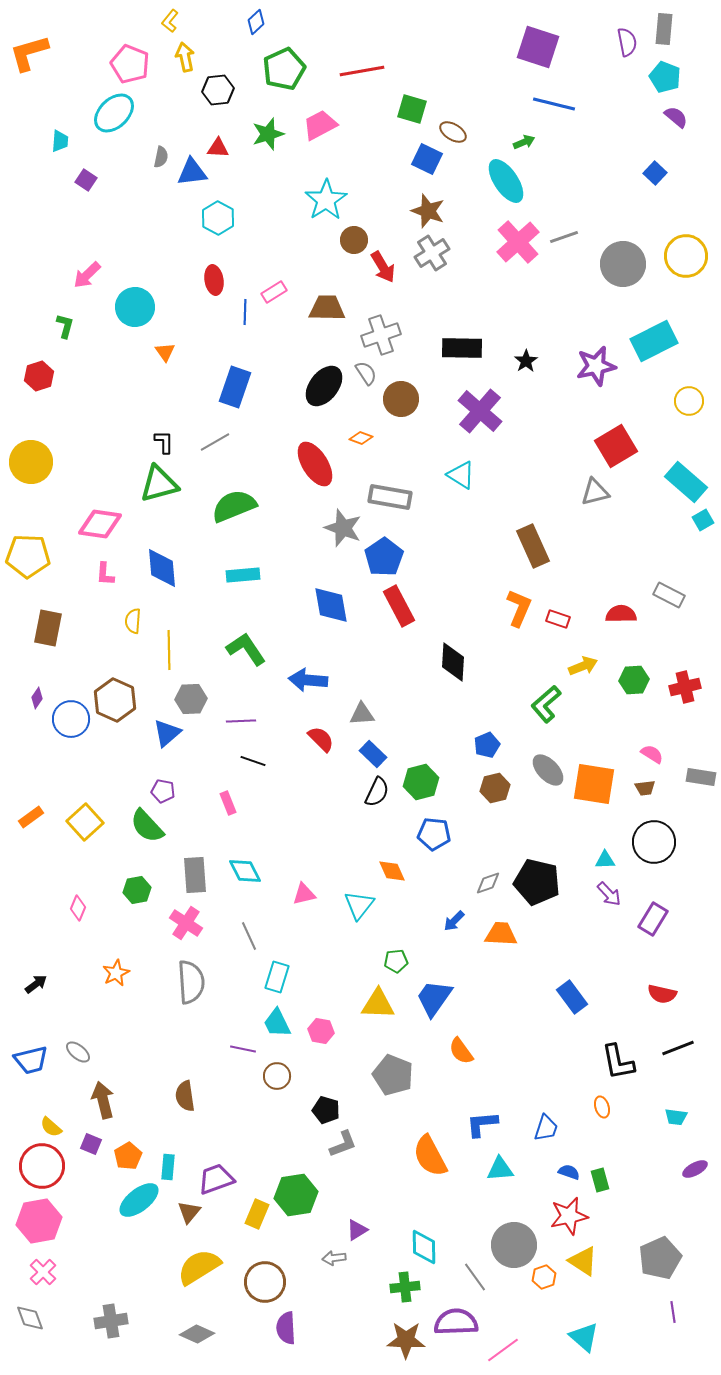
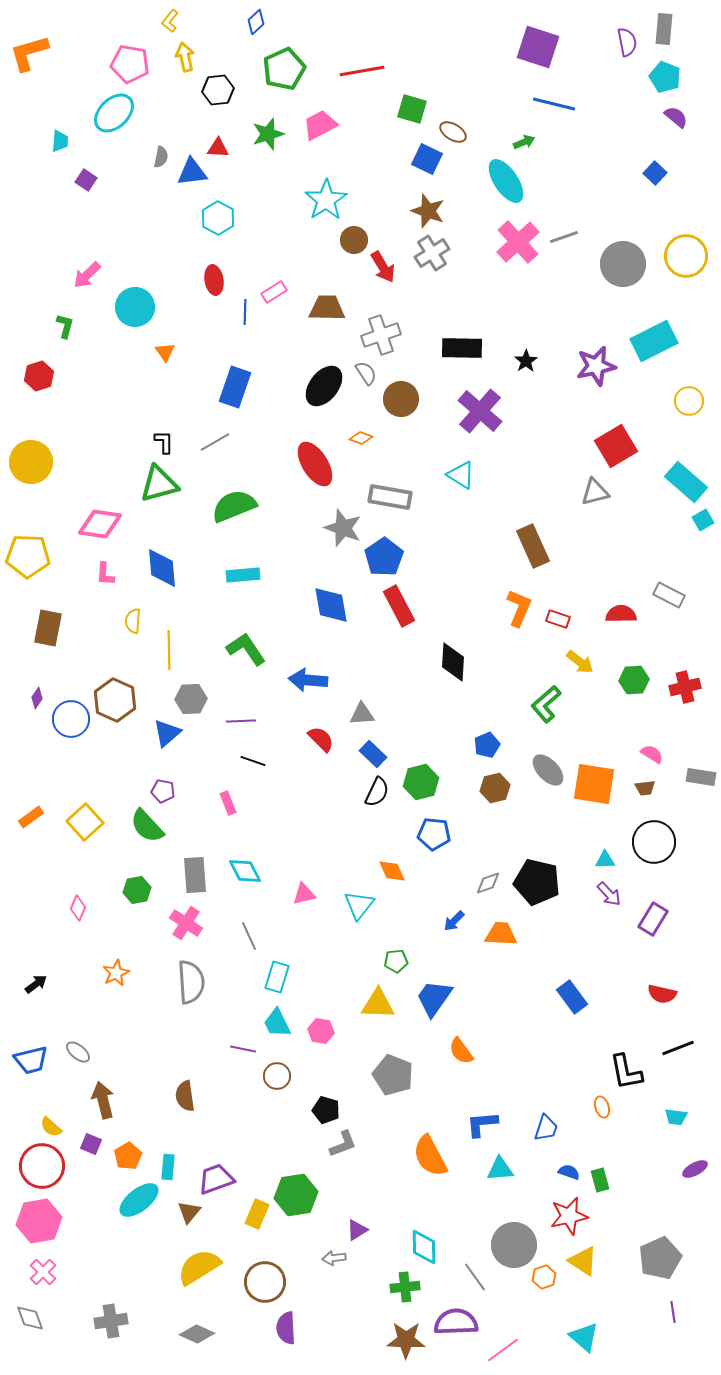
pink pentagon at (130, 64): rotated 12 degrees counterclockwise
yellow arrow at (583, 666): moved 3 px left, 4 px up; rotated 60 degrees clockwise
black L-shape at (618, 1062): moved 8 px right, 10 px down
